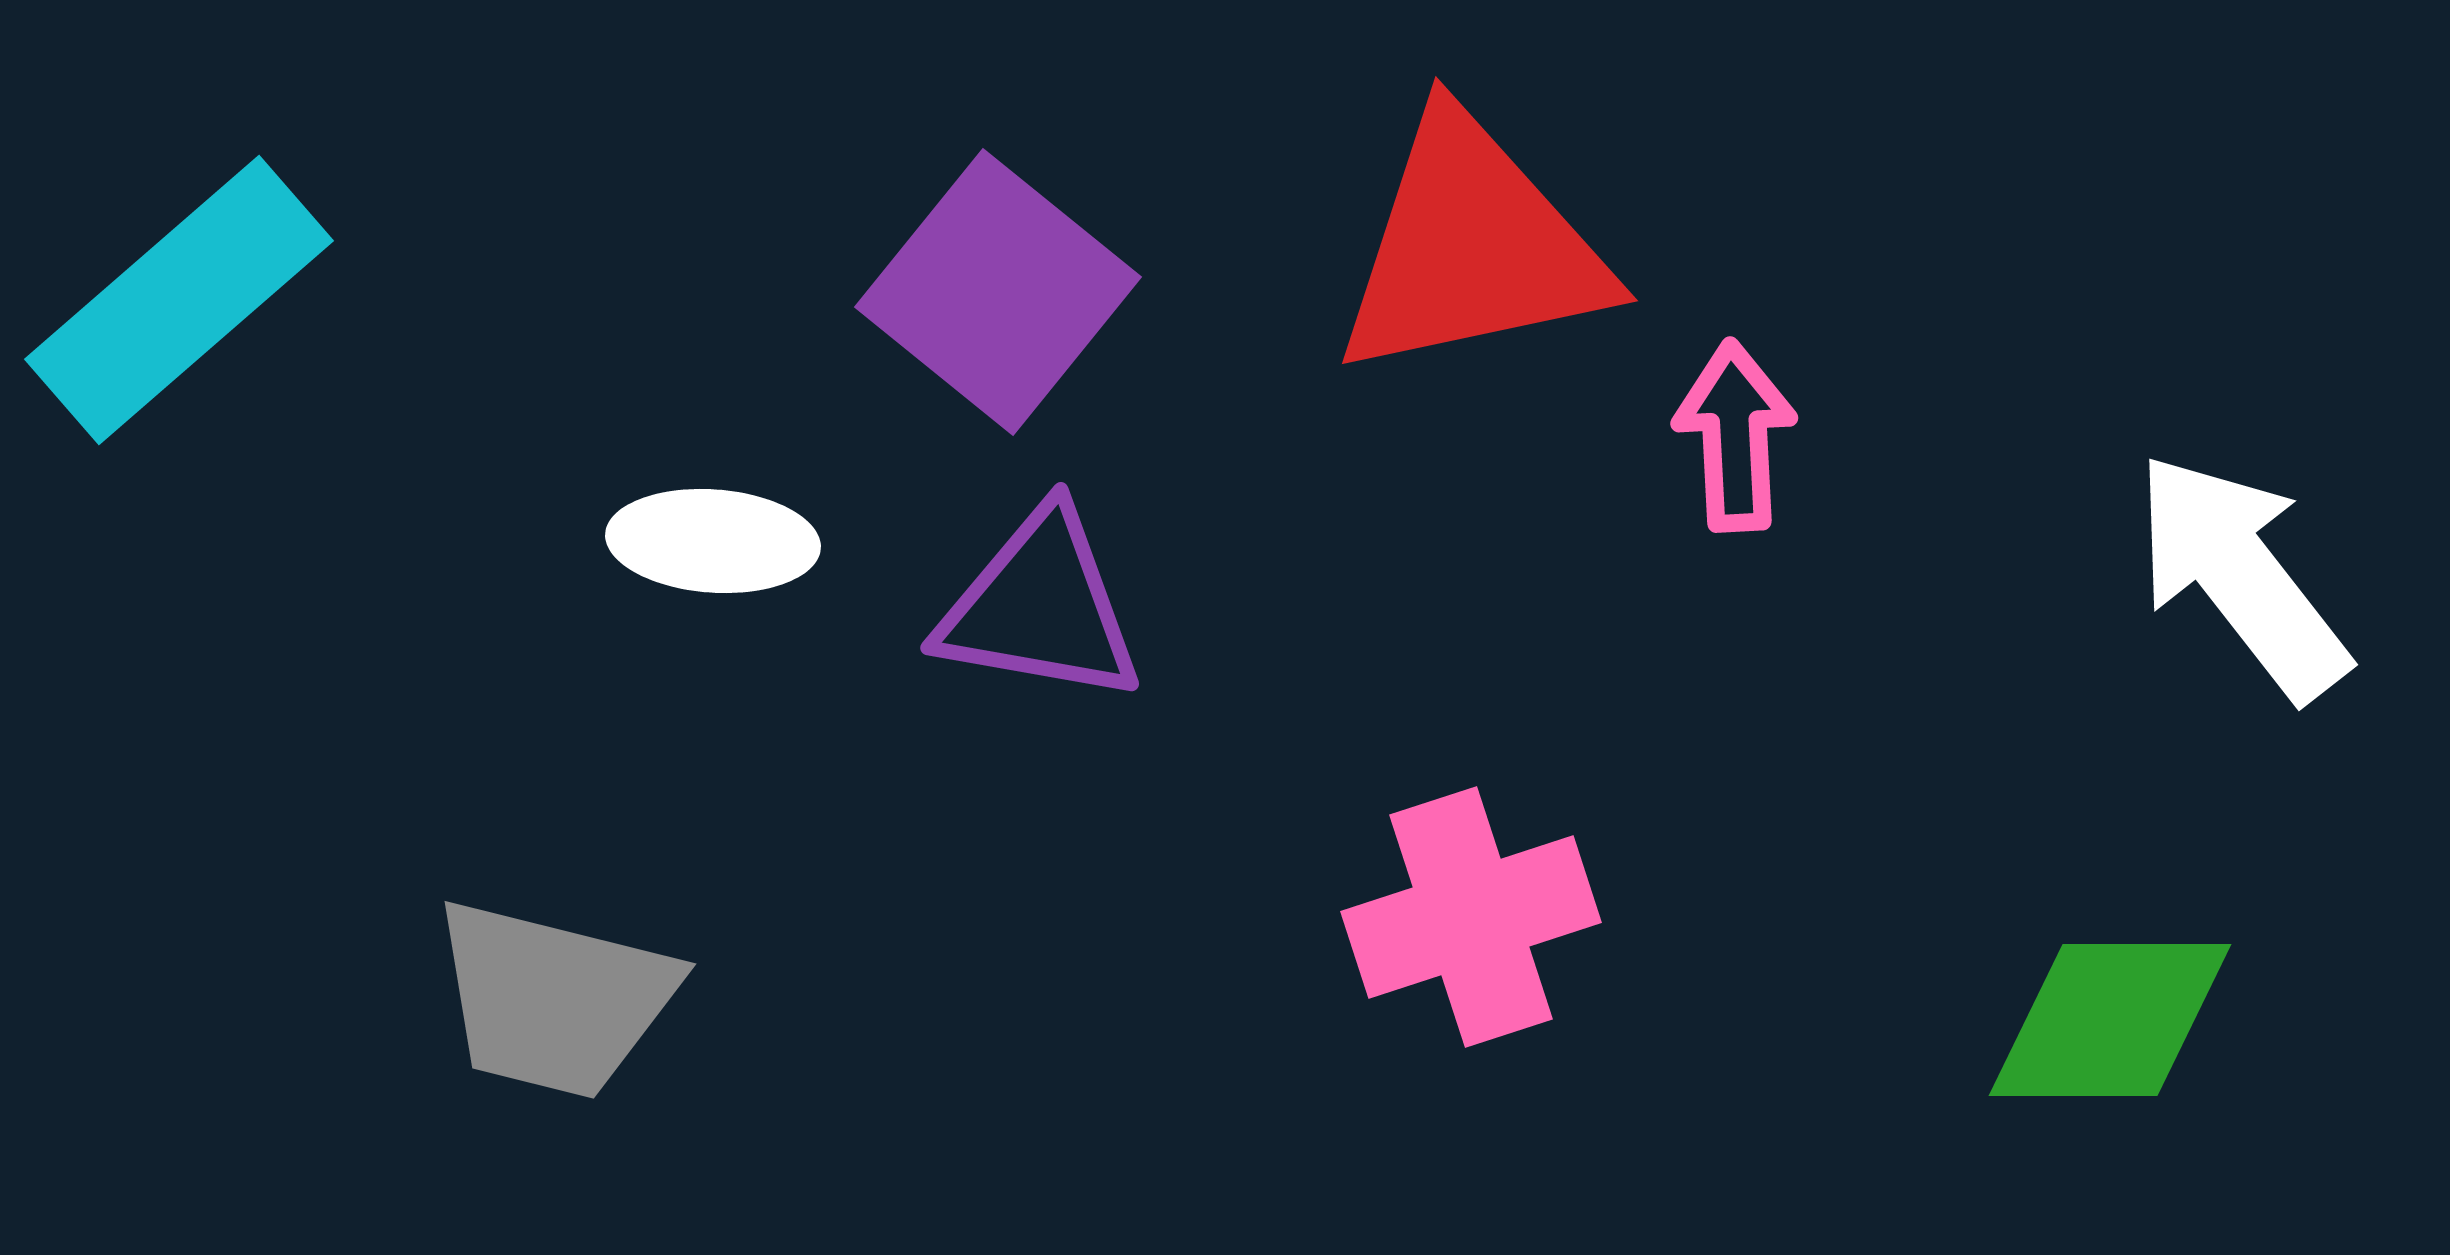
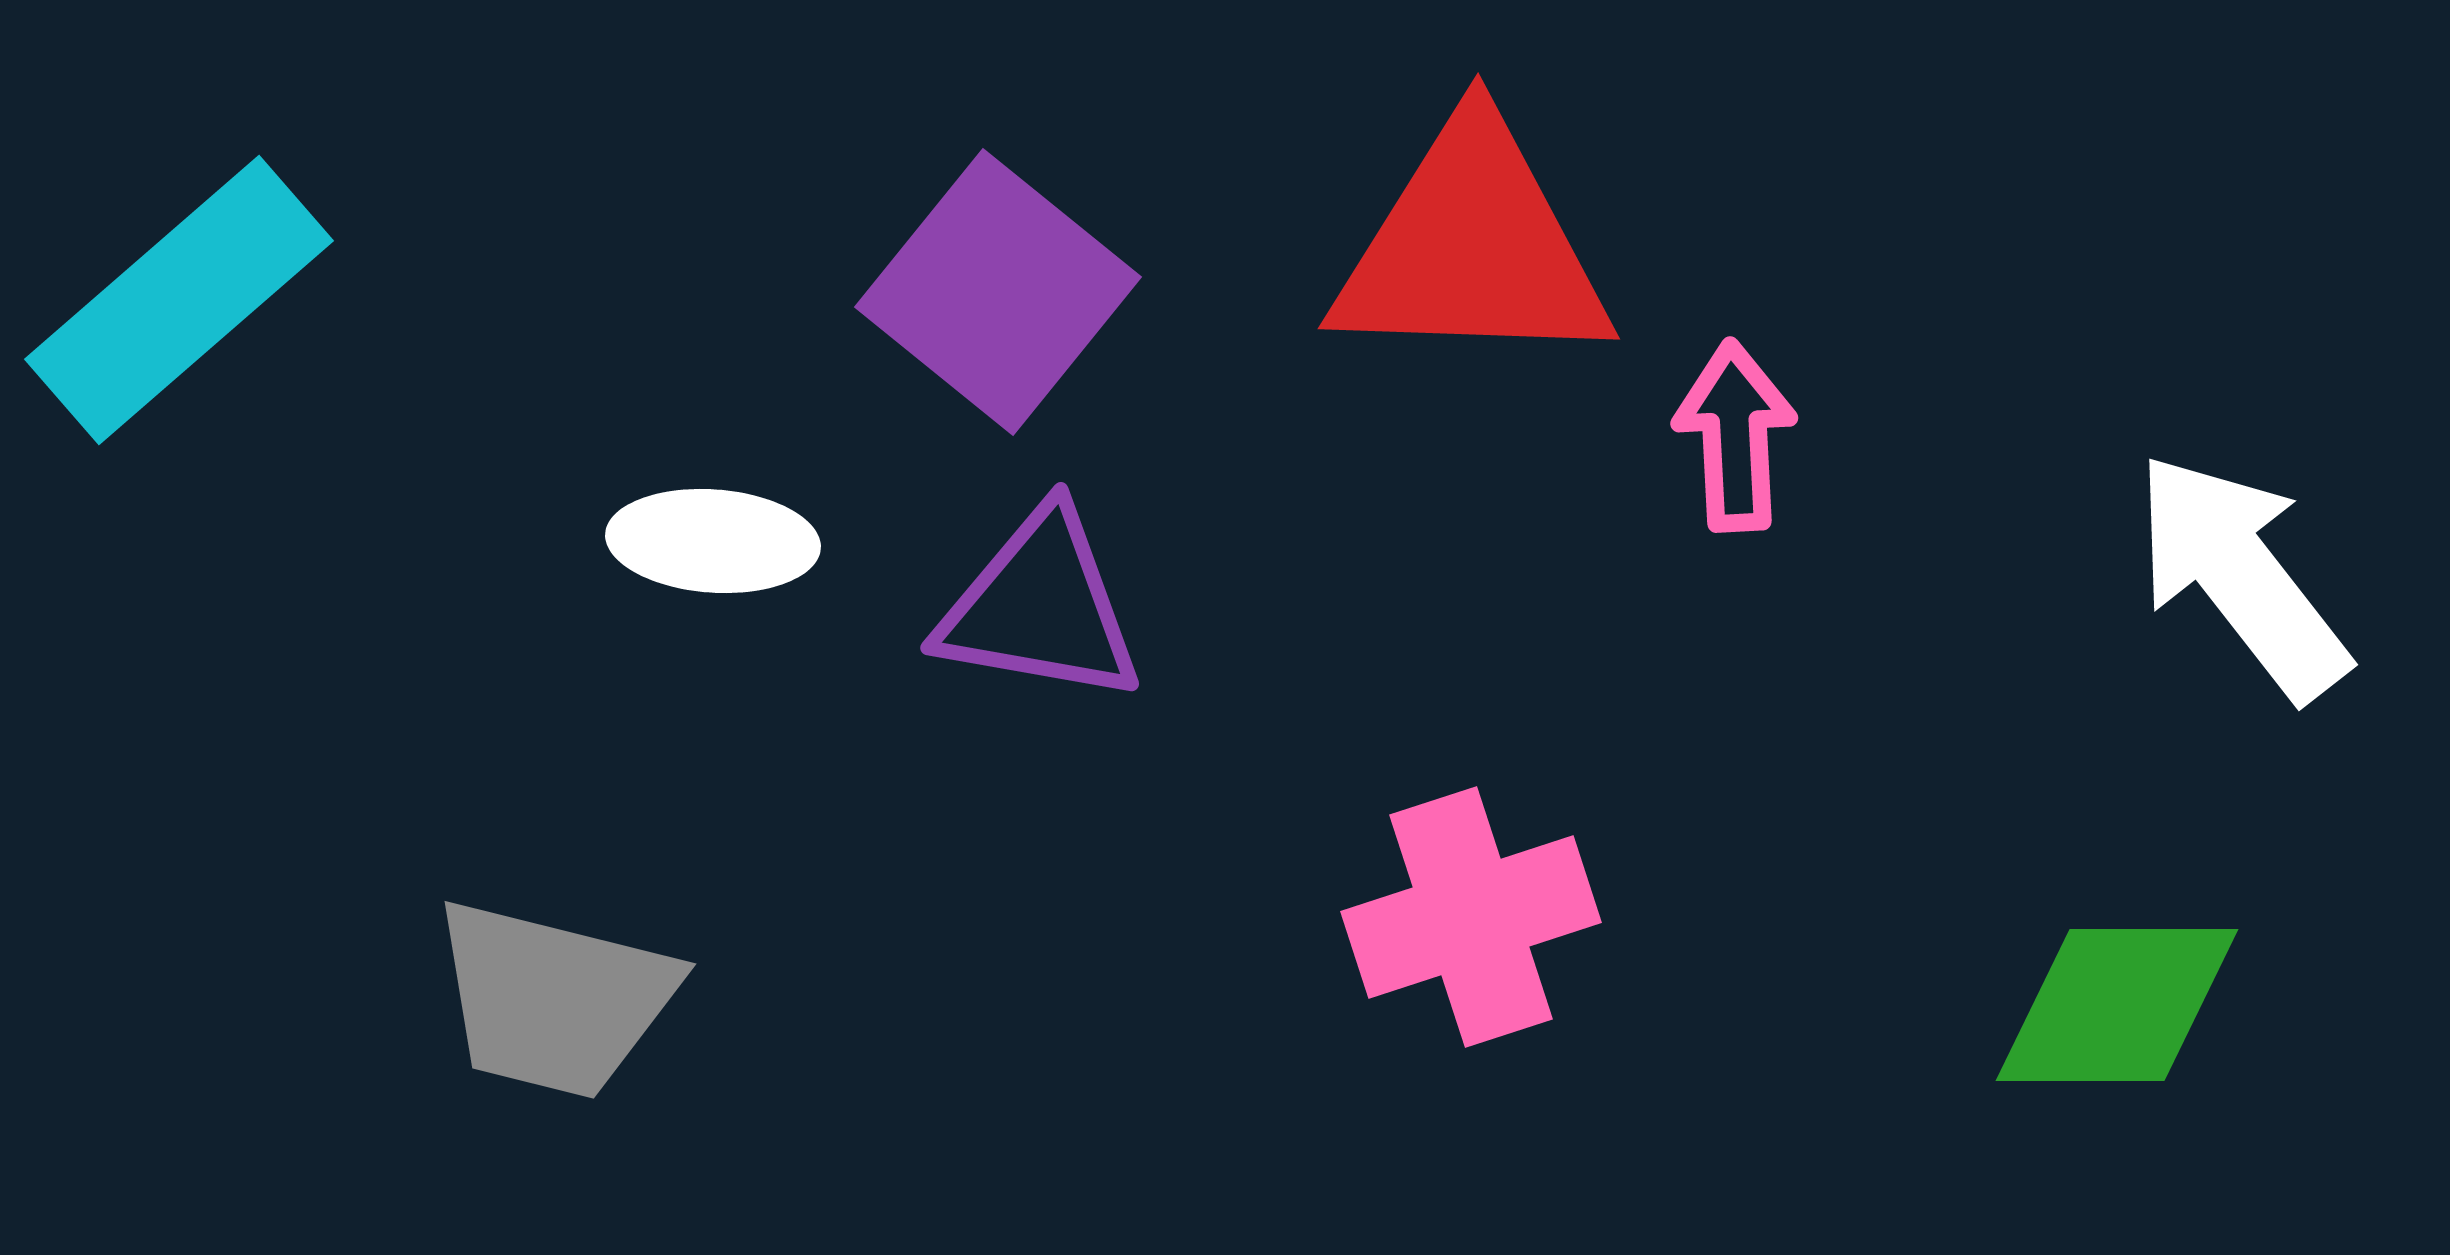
red triangle: rotated 14 degrees clockwise
green diamond: moved 7 px right, 15 px up
